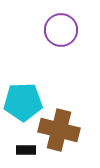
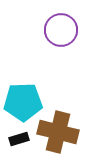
brown cross: moved 1 px left, 2 px down
black rectangle: moved 7 px left, 11 px up; rotated 18 degrees counterclockwise
